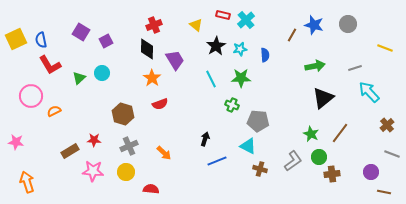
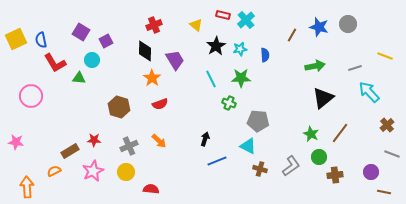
blue star at (314, 25): moved 5 px right, 2 px down
yellow line at (385, 48): moved 8 px down
black diamond at (147, 49): moved 2 px left, 2 px down
red L-shape at (50, 65): moved 5 px right, 2 px up
cyan circle at (102, 73): moved 10 px left, 13 px up
green triangle at (79, 78): rotated 48 degrees clockwise
green cross at (232, 105): moved 3 px left, 2 px up
orange semicircle at (54, 111): moved 60 px down
brown hexagon at (123, 114): moved 4 px left, 7 px up
orange arrow at (164, 153): moved 5 px left, 12 px up
gray L-shape at (293, 161): moved 2 px left, 5 px down
pink star at (93, 171): rotated 30 degrees counterclockwise
brown cross at (332, 174): moved 3 px right, 1 px down
orange arrow at (27, 182): moved 5 px down; rotated 15 degrees clockwise
